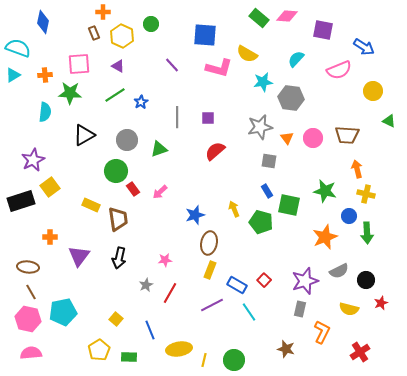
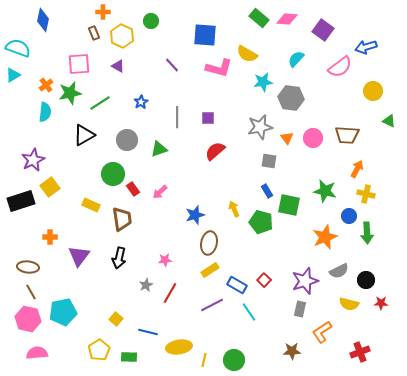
pink diamond at (287, 16): moved 3 px down
blue diamond at (43, 22): moved 2 px up
green circle at (151, 24): moved 3 px up
purple square at (323, 30): rotated 25 degrees clockwise
blue arrow at (364, 47): moved 2 px right; rotated 130 degrees clockwise
pink semicircle at (339, 70): moved 1 px right, 3 px up; rotated 15 degrees counterclockwise
orange cross at (45, 75): moved 1 px right, 10 px down; rotated 32 degrees counterclockwise
green star at (70, 93): rotated 15 degrees counterclockwise
green line at (115, 95): moved 15 px left, 8 px down
orange arrow at (357, 169): rotated 42 degrees clockwise
green circle at (116, 171): moved 3 px left, 3 px down
brown trapezoid at (118, 219): moved 4 px right
yellow rectangle at (210, 270): rotated 36 degrees clockwise
red star at (381, 303): rotated 24 degrees clockwise
yellow semicircle at (349, 309): moved 5 px up
blue line at (150, 330): moved 2 px left, 2 px down; rotated 54 degrees counterclockwise
orange L-shape at (322, 332): rotated 150 degrees counterclockwise
yellow ellipse at (179, 349): moved 2 px up
brown star at (286, 349): moved 6 px right, 2 px down; rotated 18 degrees counterclockwise
red cross at (360, 352): rotated 12 degrees clockwise
pink semicircle at (31, 353): moved 6 px right
